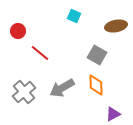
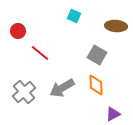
brown ellipse: rotated 15 degrees clockwise
